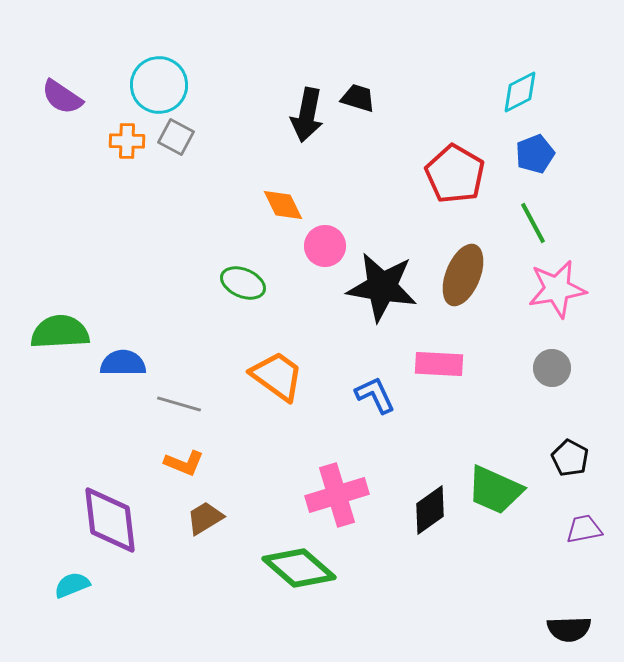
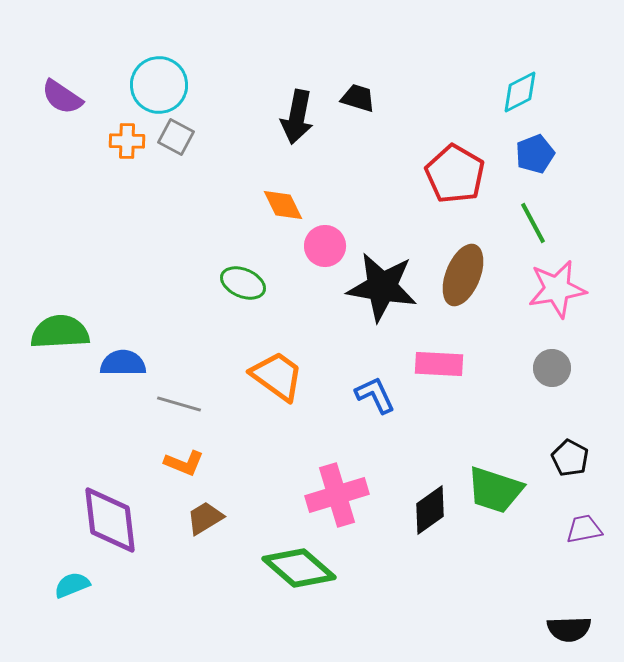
black arrow: moved 10 px left, 2 px down
green trapezoid: rotated 6 degrees counterclockwise
